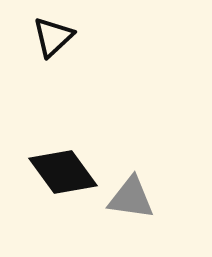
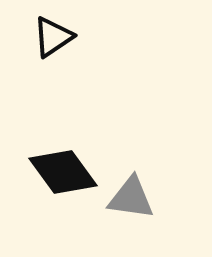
black triangle: rotated 9 degrees clockwise
